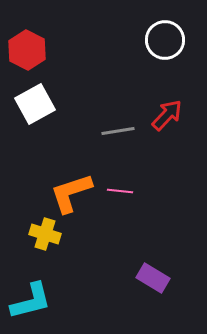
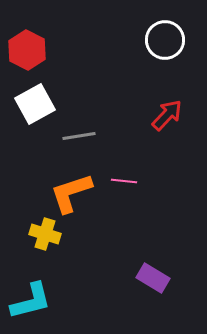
gray line: moved 39 px left, 5 px down
pink line: moved 4 px right, 10 px up
